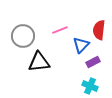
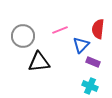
red semicircle: moved 1 px left, 1 px up
purple rectangle: rotated 48 degrees clockwise
